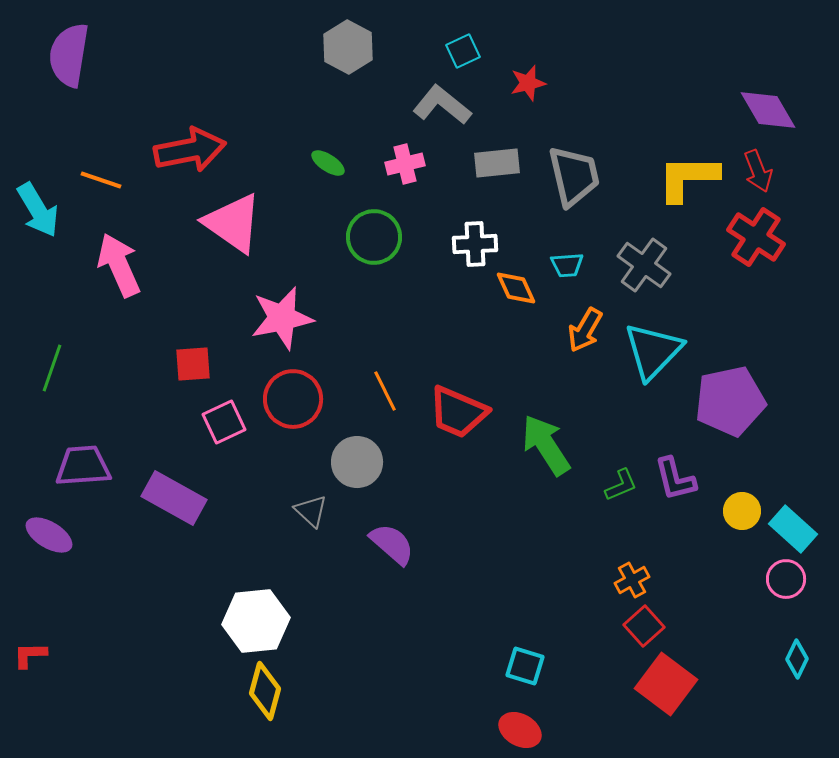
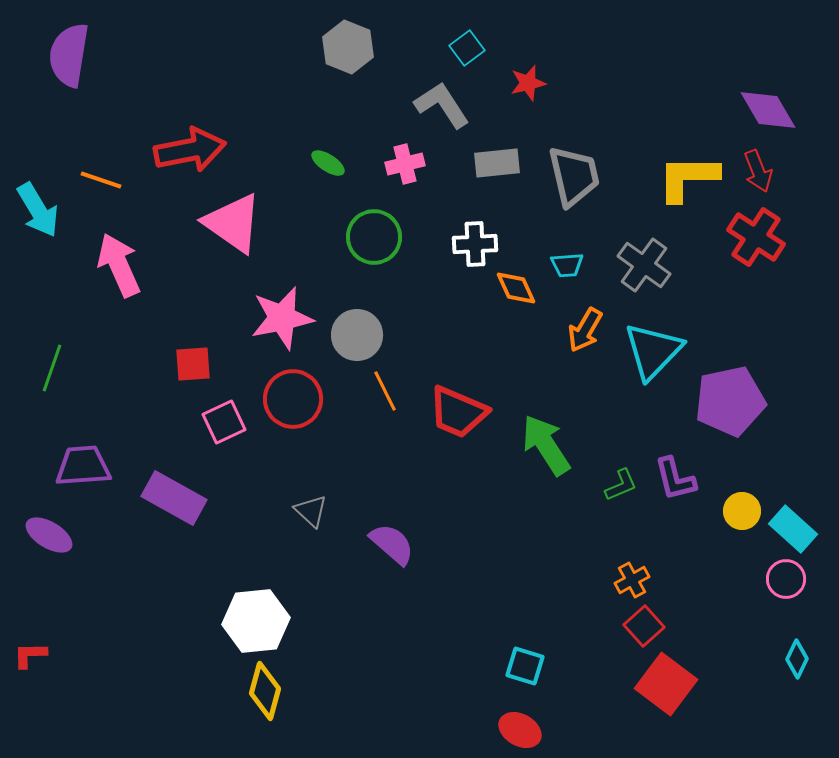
gray hexagon at (348, 47): rotated 6 degrees counterclockwise
cyan square at (463, 51): moved 4 px right, 3 px up; rotated 12 degrees counterclockwise
gray L-shape at (442, 105): rotated 18 degrees clockwise
gray circle at (357, 462): moved 127 px up
